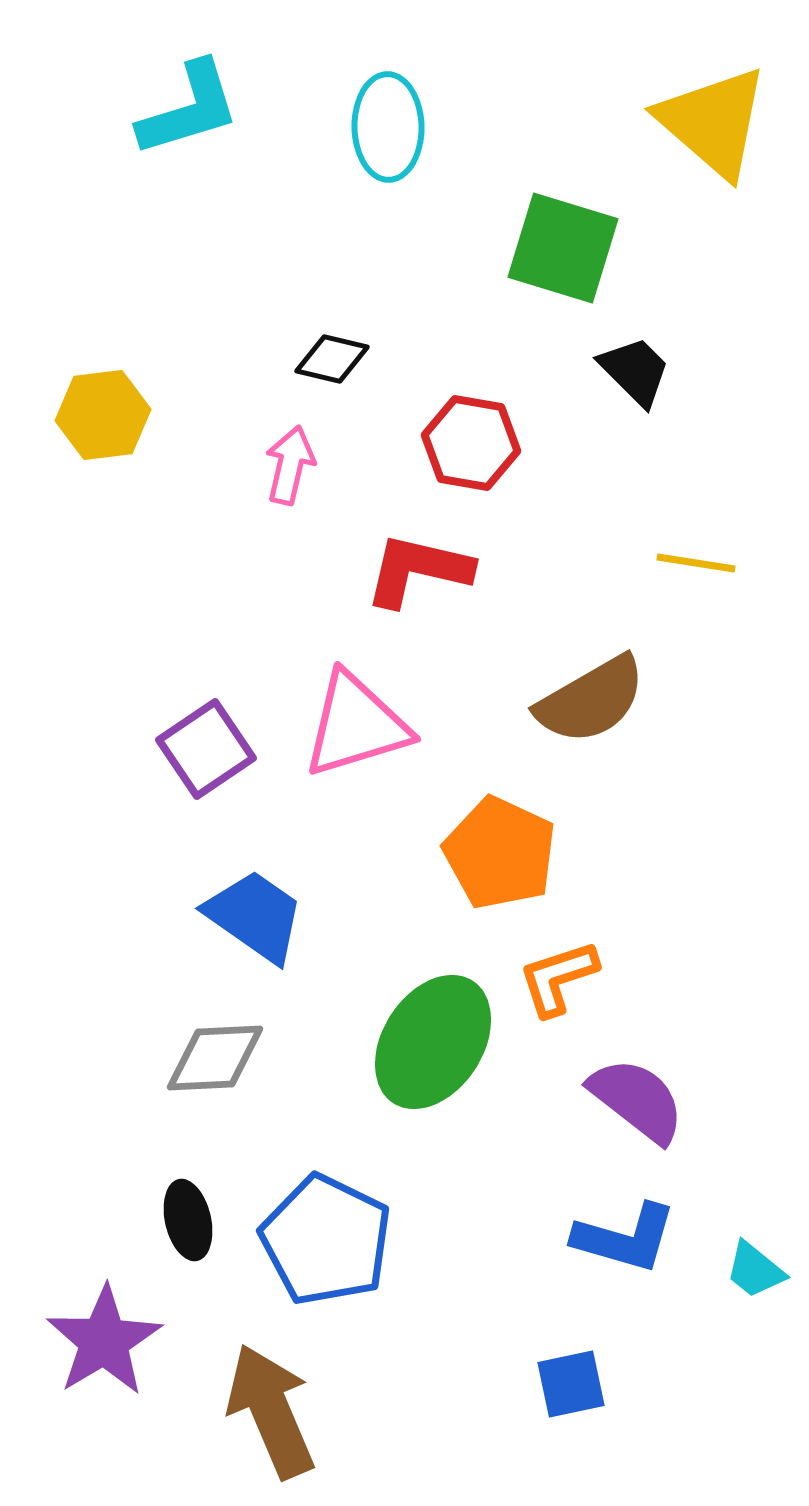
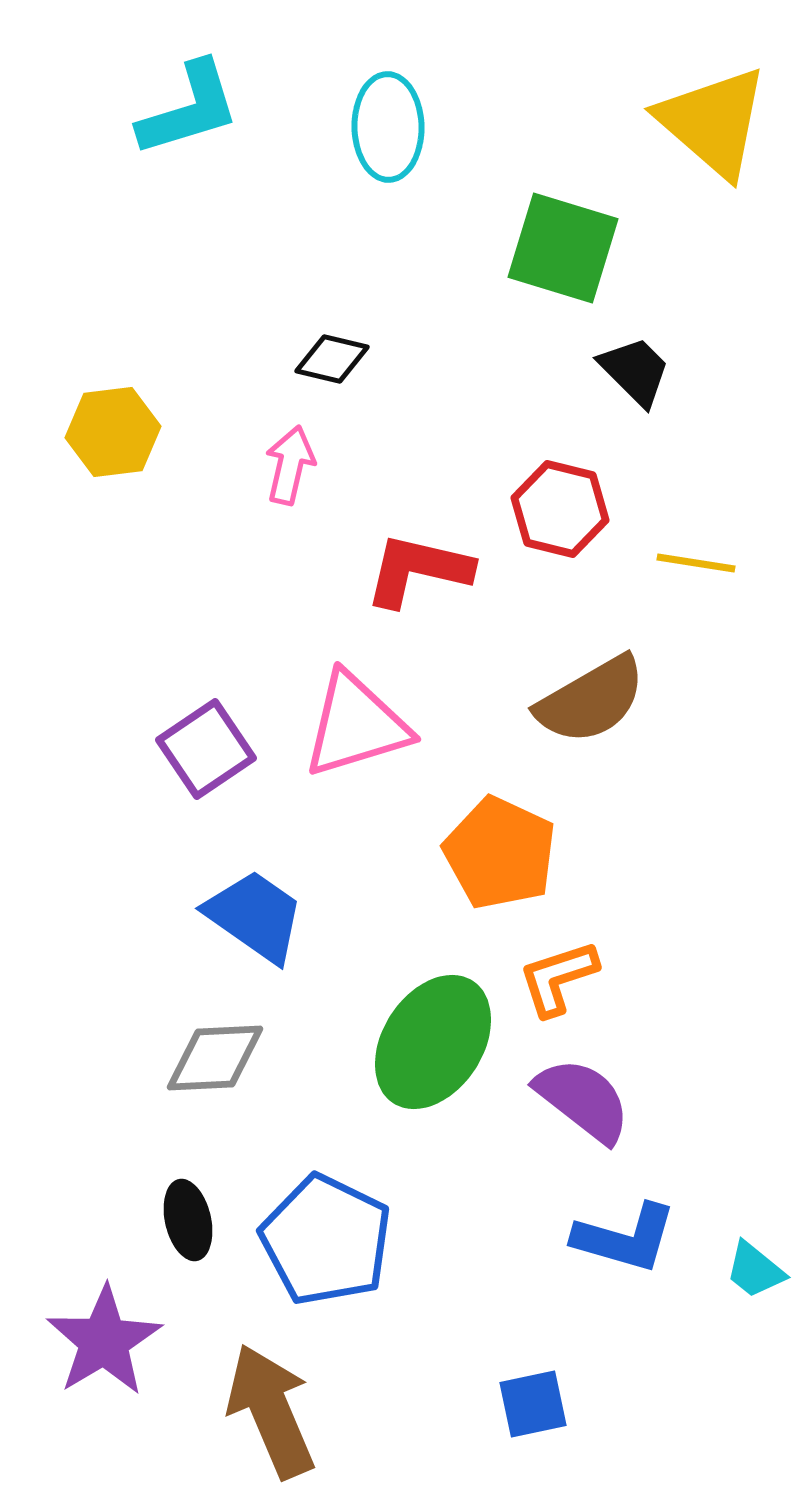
yellow hexagon: moved 10 px right, 17 px down
red hexagon: moved 89 px right, 66 px down; rotated 4 degrees clockwise
purple semicircle: moved 54 px left
blue square: moved 38 px left, 20 px down
